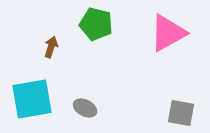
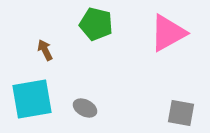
brown arrow: moved 6 px left, 3 px down; rotated 45 degrees counterclockwise
